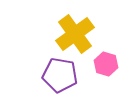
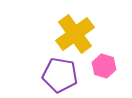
pink hexagon: moved 2 px left, 2 px down
